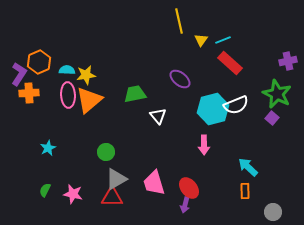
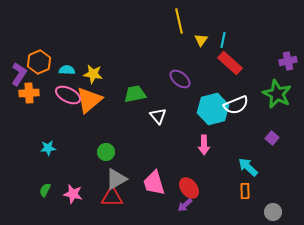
cyan line: rotated 56 degrees counterclockwise
yellow star: moved 7 px right, 1 px up; rotated 18 degrees clockwise
pink ellipse: rotated 60 degrees counterclockwise
purple square: moved 20 px down
cyan star: rotated 21 degrees clockwise
purple arrow: rotated 35 degrees clockwise
